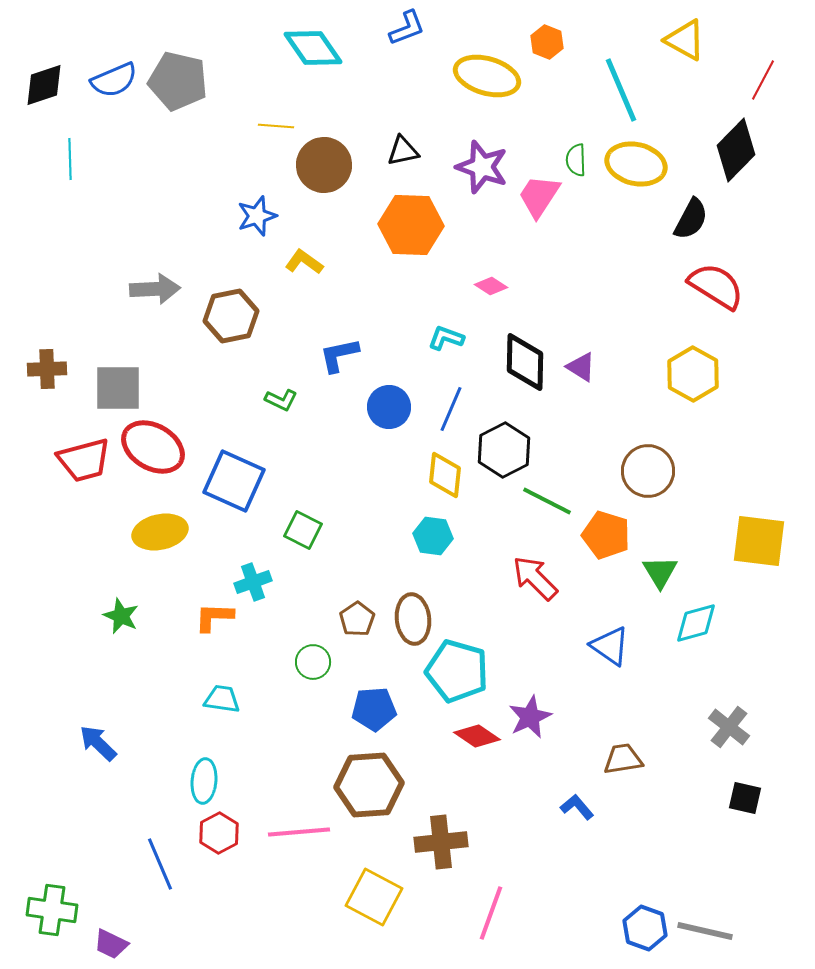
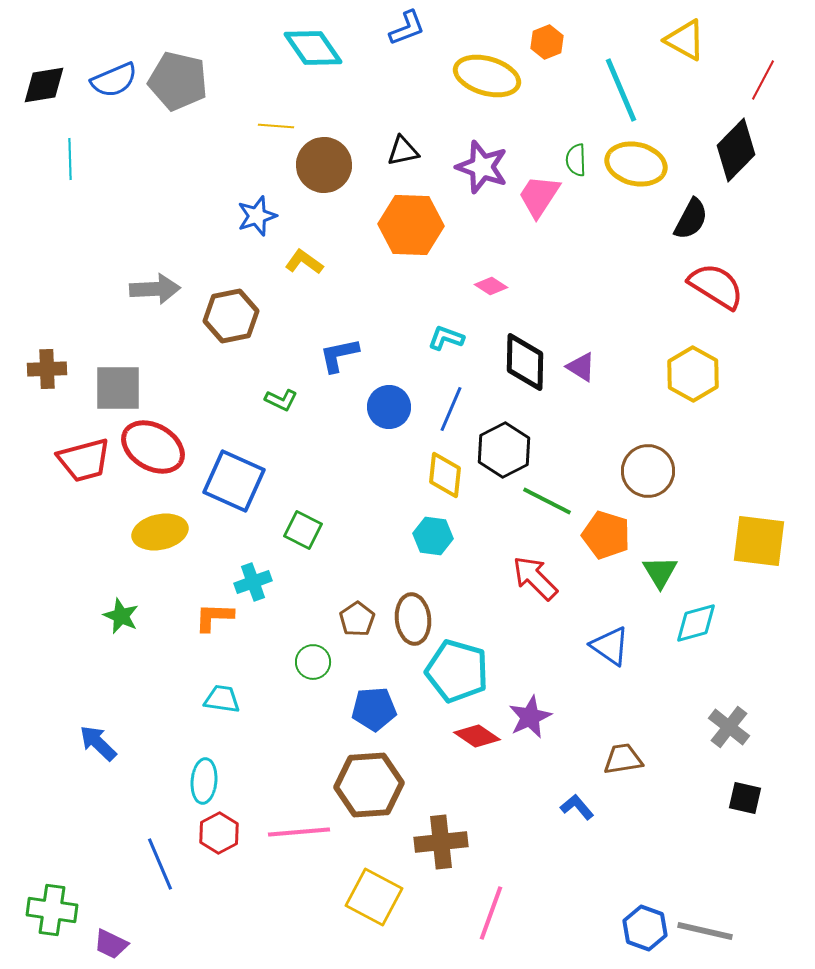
orange hexagon at (547, 42): rotated 16 degrees clockwise
black diamond at (44, 85): rotated 9 degrees clockwise
